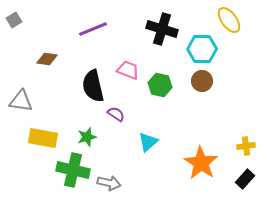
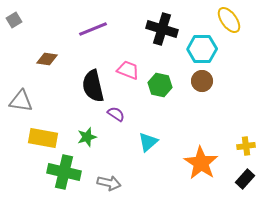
green cross: moved 9 px left, 2 px down
